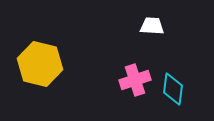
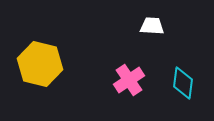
pink cross: moved 6 px left; rotated 16 degrees counterclockwise
cyan diamond: moved 10 px right, 6 px up
